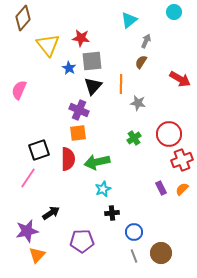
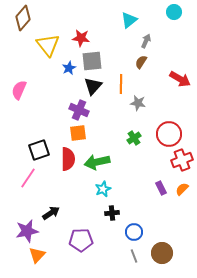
blue star: rotated 16 degrees clockwise
purple pentagon: moved 1 px left, 1 px up
brown circle: moved 1 px right
